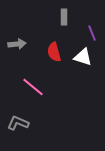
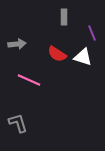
red semicircle: moved 3 px right, 2 px down; rotated 42 degrees counterclockwise
pink line: moved 4 px left, 7 px up; rotated 15 degrees counterclockwise
gray L-shape: rotated 50 degrees clockwise
